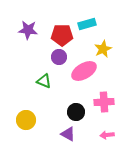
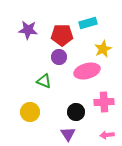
cyan rectangle: moved 1 px right, 1 px up
pink ellipse: moved 3 px right; rotated 15 degrees clockwise
yellow circle: moved 4 px right, 8 px up
purple triangle: rotated 28 degrees clockwise
